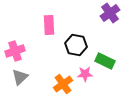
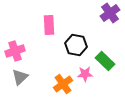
green rectangle: rotated 18 degrees clockwise
